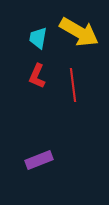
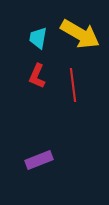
yellow arrow: moved 1 px right, 2 px down
